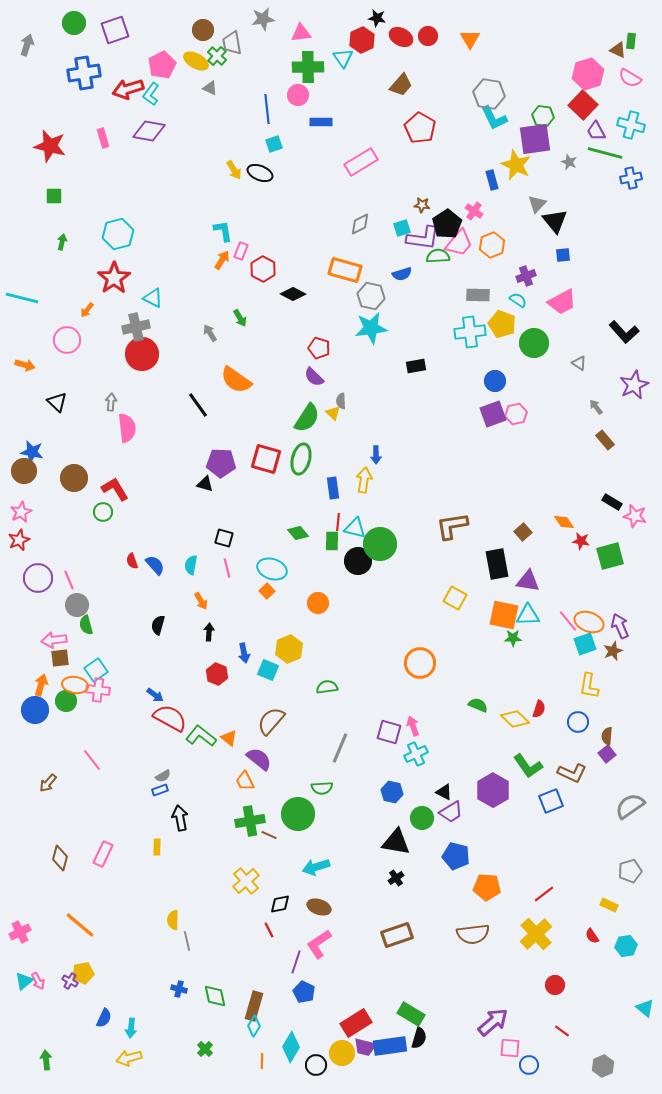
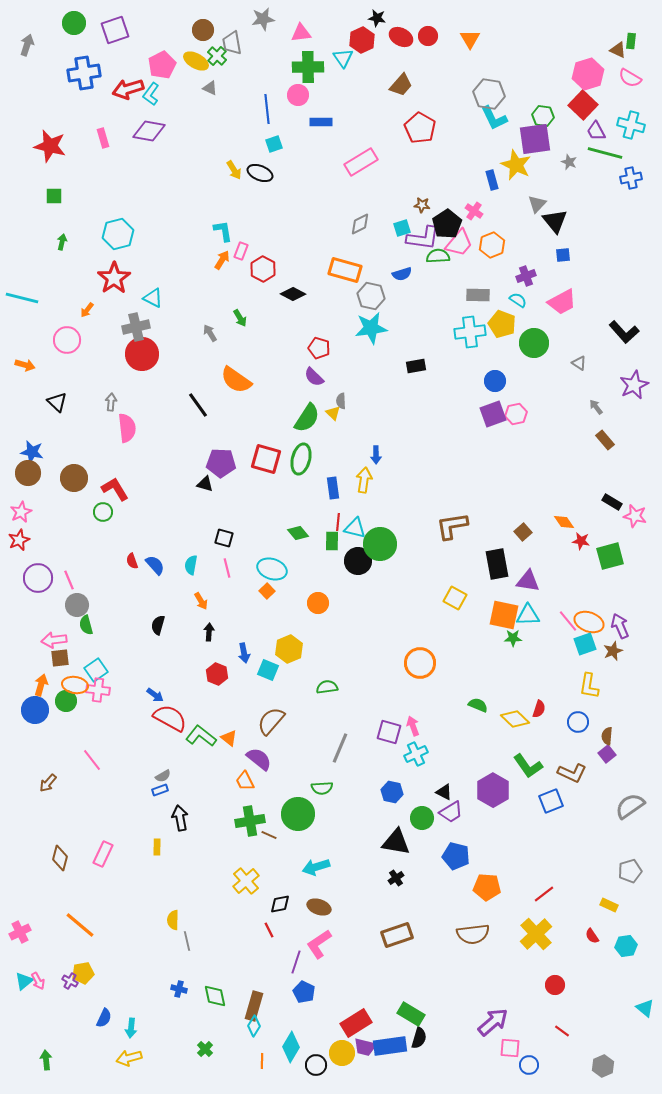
brown circle at (24, 471): moved 4 px right, 2 px down
